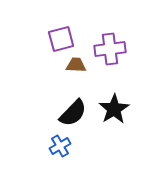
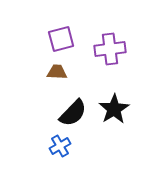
brown trapezoid: moved 19 px left, 7 px down
